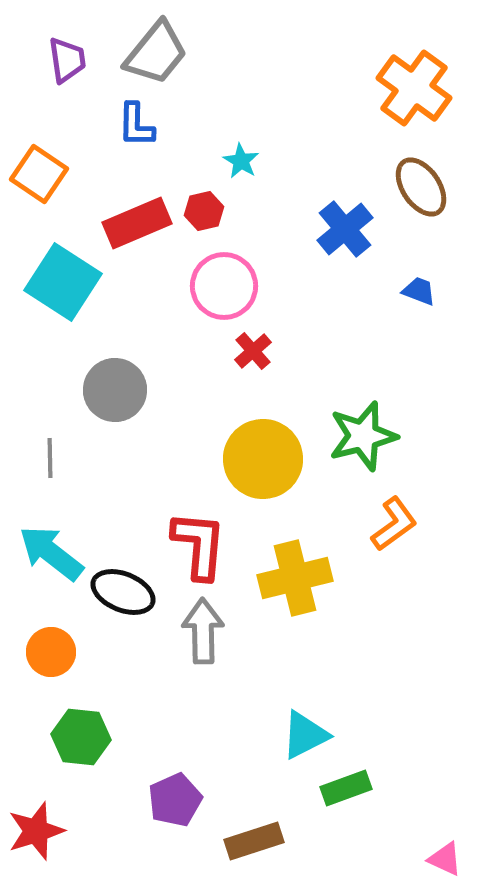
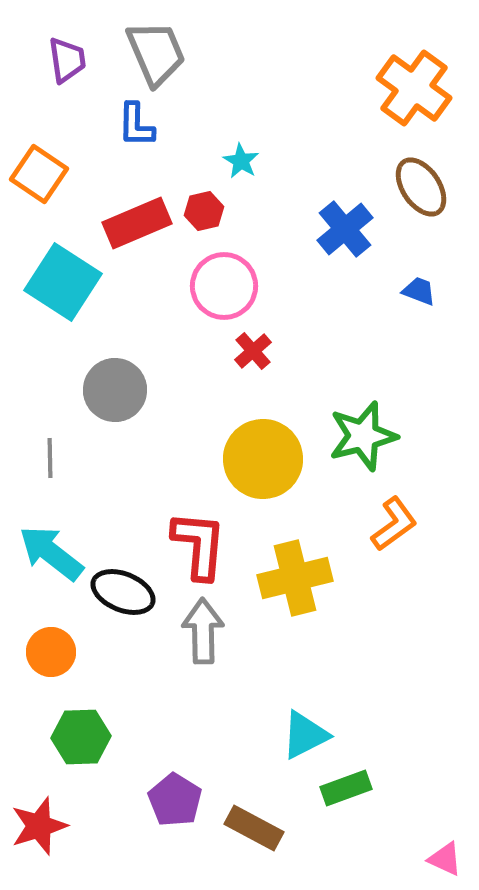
gray trapezoid: rotated 62 degrees counterclockwise
green hexagon: rotated 8 degrees counterclockwise
purple pentagon: rotated 16 degrees counterclockwise
red star: moved 3 px right, 5 px up
brown rectangle: moved 13 px up; rotated 46 degrees clockwise
